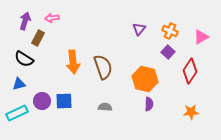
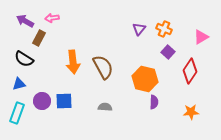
purple arrow: rotated 78 degrees counterclockwise
orange cross: moved 6 px left, 2 px up
brown rectangle: moved 1 px right
brown semicircle: rotated 10 degrees counterclockwise
purple semicircle: moved 5 px right, 2 px up
cyan rectangle: rotated 45 degrees counterclockwise
